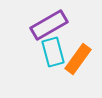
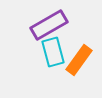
orange rectangle: moved 1 px right, 1 px down
